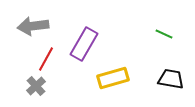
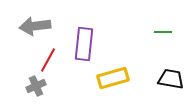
gray arrow: moved 2 px right
green line: moved 1 px left, 2 px up; rotated 24 degrees counterclockwise
purple rectangle: rotated 24 degrees counterclockwise
red line: moved 2 px right, 1 px down
gray cross: rotated 18 degrees clockwise
